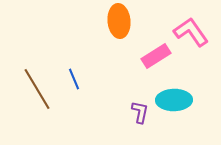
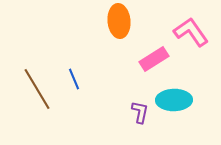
pink rectangle: moved 2 px left, 3 px down
